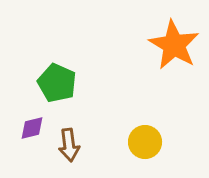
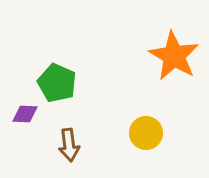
orange star: moved 11 px down
purple diamond: moved 7 px left, 14 px up; rotated 16 degrees clockwise
yellow circle: moved 1 px right, 9 px up
